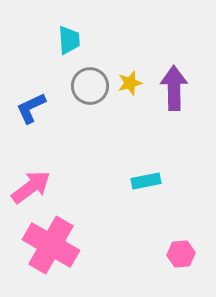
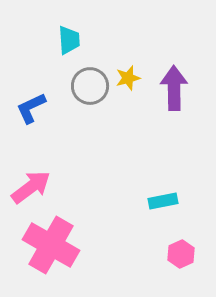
yellow star: moved 2 px left, 5 px up
cyan rectangle: moved 17 px right, 20 px down
pink hexagon: rotated 20 degrees counterclockwise
